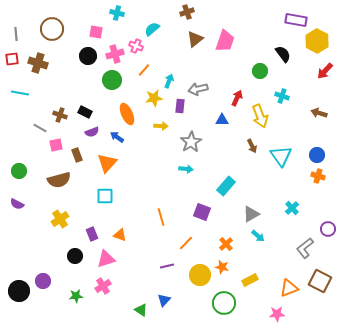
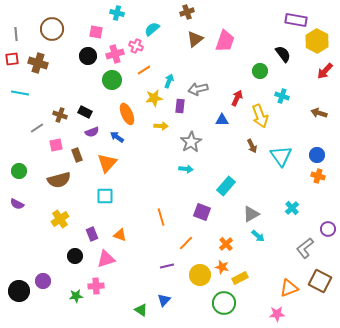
orange line at (144, 70): rotated 16 degrees clockwise
gray line at (40, 128): moved 3 px left; rotated 64 degrees counterclockwise
yellow rectangle at (250, 280): moved 10 px left, 2 px up
pink cross at (103, 286): moved 7 px left; rotated 28 degrees clockwise
